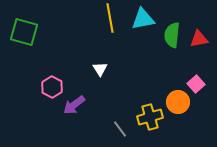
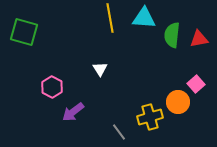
cyan triangle: moved 1 px right, 1 px up; rotated 15 degrees clockwise
purple arrow: moved 1 px left, 7 px down
gray line: moved 1 px left, 3 px down
